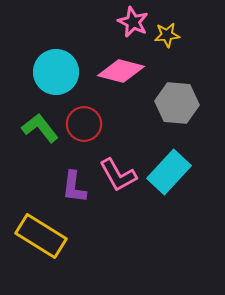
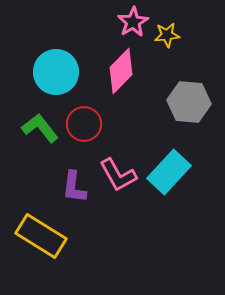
pink star: rotated 16 degrees clockwise
pink diamond: rotated 60 degrees counterclockwise
gray hexagon: moved 12 px right, 1 px up
